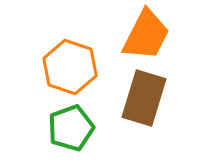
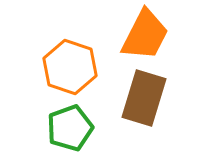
orange trapezoid: moved 1 px left
green pentagon: moved 1 px left
